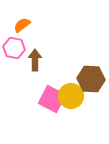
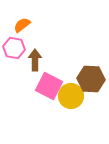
pink square: moved 3 px left, 13 px up
